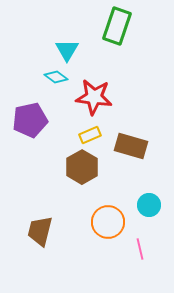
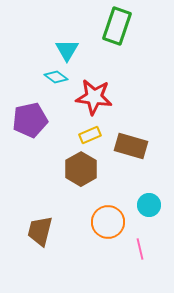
brown hexagon: moved 1 px left, 2 px down
